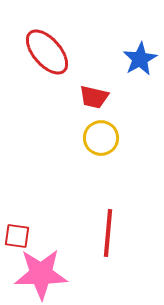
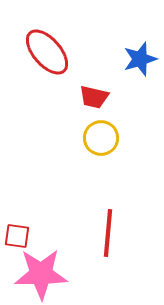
blue star: rotated 12 degrees clockwise
